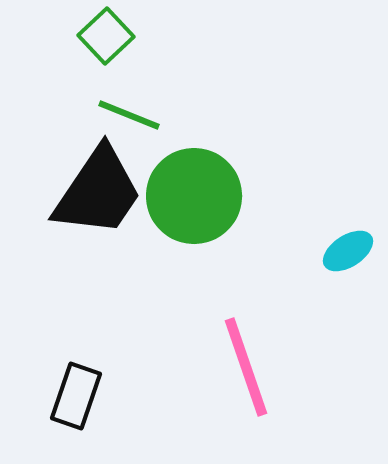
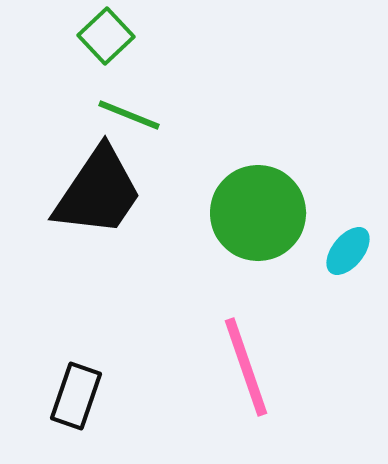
green circle: moved 64 px right, 17 px down
cyan ellipse: rotated 18 degrees counterclockwise
